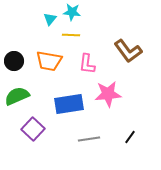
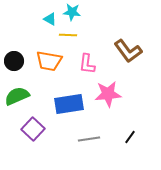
cyan triangle: rotated 40 degrees counterclockwise
yellow line: moved 3 px left
